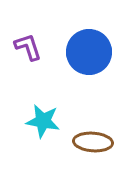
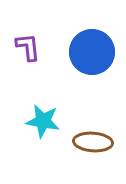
purple L-shape: rotated 12 degrees clockwise
blue circle: moved 3 px right
